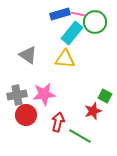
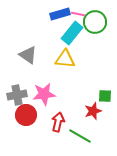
green square: rotated 24 degrees counterclockwise
